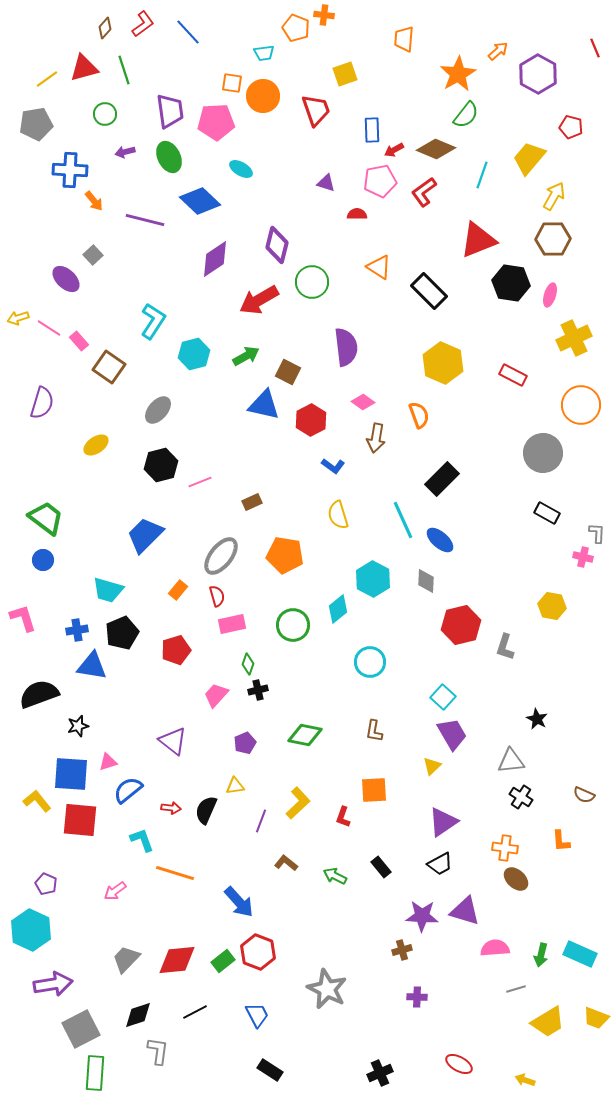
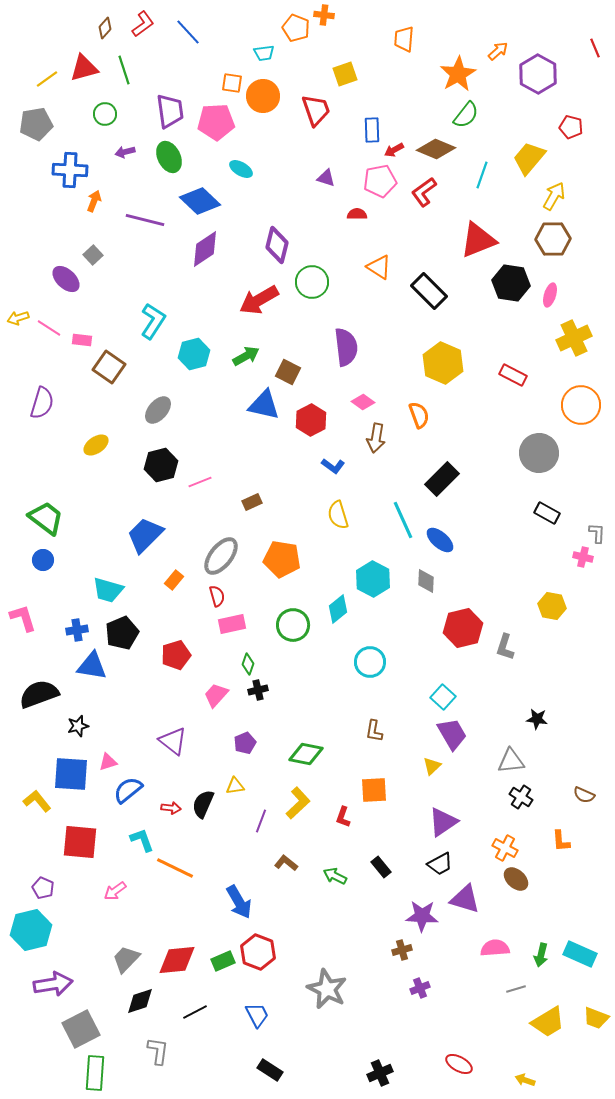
purple triangle at (326, 183): moved 5 px up
orange arrow at (94, 201): rotated 120 degrees counterclockwise
purple diamond at (215, 259): moved 10 px left, 10 px up
pink rectangle at (79, 341): moved 3 px right, 1 px up; rotated 42 degrees counterclockwise
gray circle at (543, 453): moved 4 px left
orange pentagon at (285, 555): moved 3 px left, 4 px down
orange rectangle at (178, 590): moved 4 px left, 10 px up
red hexagon at (461, 625): moved 2 px right, 3 px down
red pentagon at (176, 650): moved 5 px down
black star at (537, 719): rotated 20 degrees counterclockwise
green diamond at (305, 735): moved 1 px right, 19 px down
black semicircle at (206, 810): moved 3 px left, 6 px up
red square at (80, 820): moved 22 px down
orange cross at (505, 848): rotated 20 degrees clockwise
orange line at (175, 873): moved 5 px up; rotated 9 degrees clockwise
purple pentagon at (46, 884): moved 3 px left, 4 px down
blue arrow at (239, 902): rotated 12 degrees clockwise
purple triangle at (465, 911): moved 12 px up
cyan hexagon at (31, 930): rotated 21 degrees clockwise
green rectangle at (223, 961): rotated 15 degrees clockwise
purple cross at (417, 997): moved 3 px right, 9 px up; rotated 24 degrees counterclockwise
black diamond at (138, 1015): moved 2 px right, 14 px up
